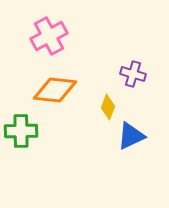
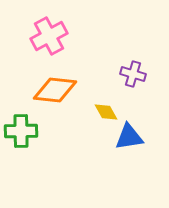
yellow diamond: moved 2 px left, 5 px down; rotated 50 degrees counterclockwise
blue triangle: moved 2 px left, 1 px down; rotated 16 degrees clockwise
